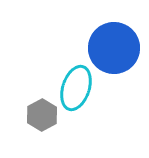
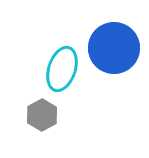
cyan ellipse: moved 14 px left, 19 px up
